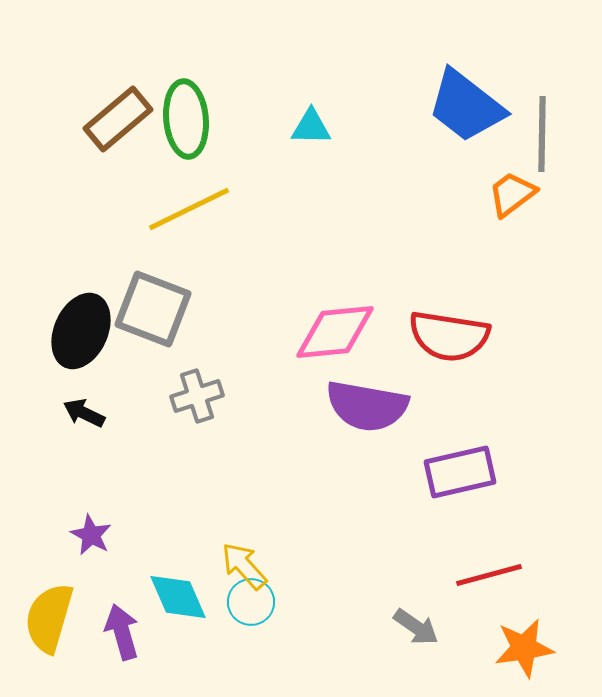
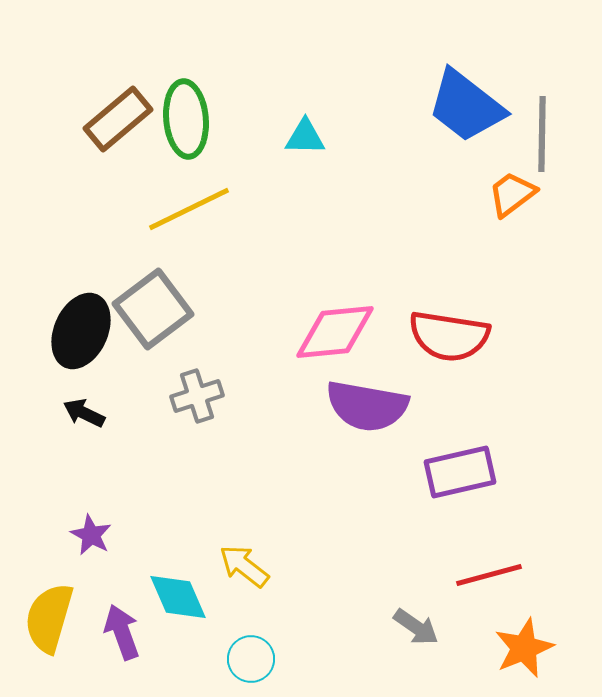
cyan triangle: moved 6 px left, 10 px down
gray square: rotated 32 degrees clockwise
yellow arrow: rotated 10 degrees counterclockwise
cyan circle: moved 57 px down
purple arrow: rotated 4 degrees counterclockwise
orange star: rotated 14 degrees counterclockwise
